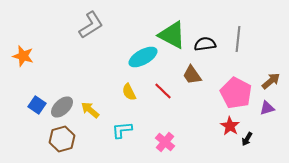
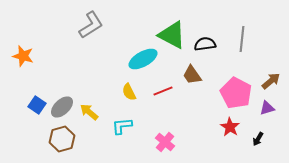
gray line: moved 4 px right
cyan ellipse: moved 2 px down
red line: rotated 66 degrees counterclockwise
yellow arrow: moved 1 px left, 2 px down
red star: moved 1 px down
cyan L-shape: moved 4 px up
black arrow: moved 11 px right
